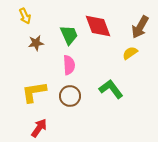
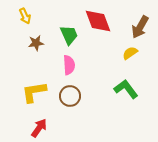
red diamond: moved 5 px up
green L-shape: moved 15 px right
